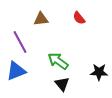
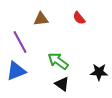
black triangle: rotated 14 degrees counterclockwise
